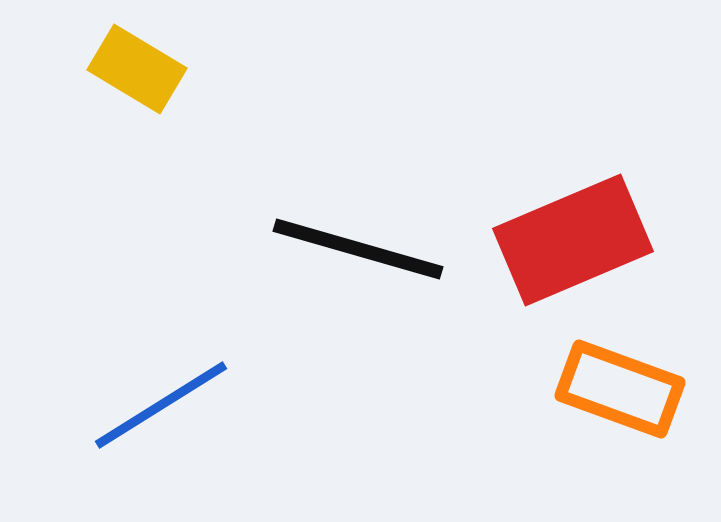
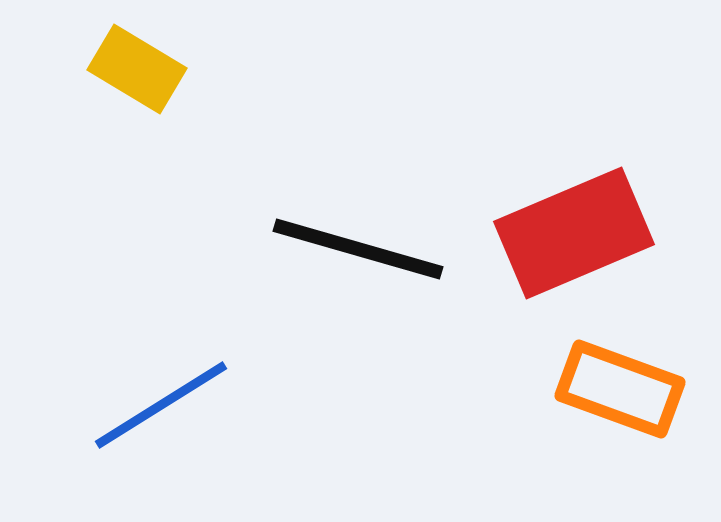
red rectangle: moved 1 px right, 7 px up
